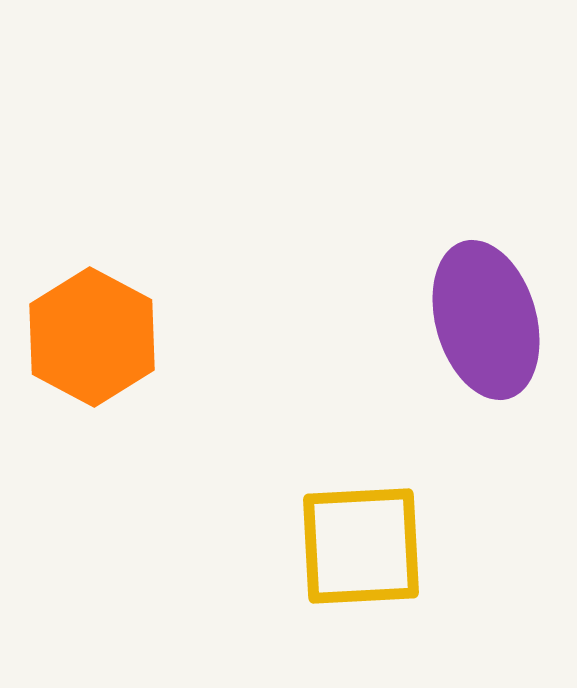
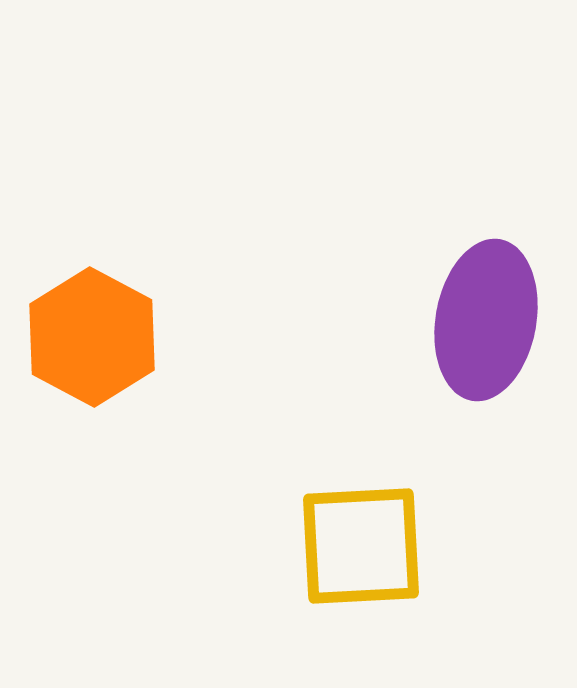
purple ellipse: rotated 26 degrees clockwise
